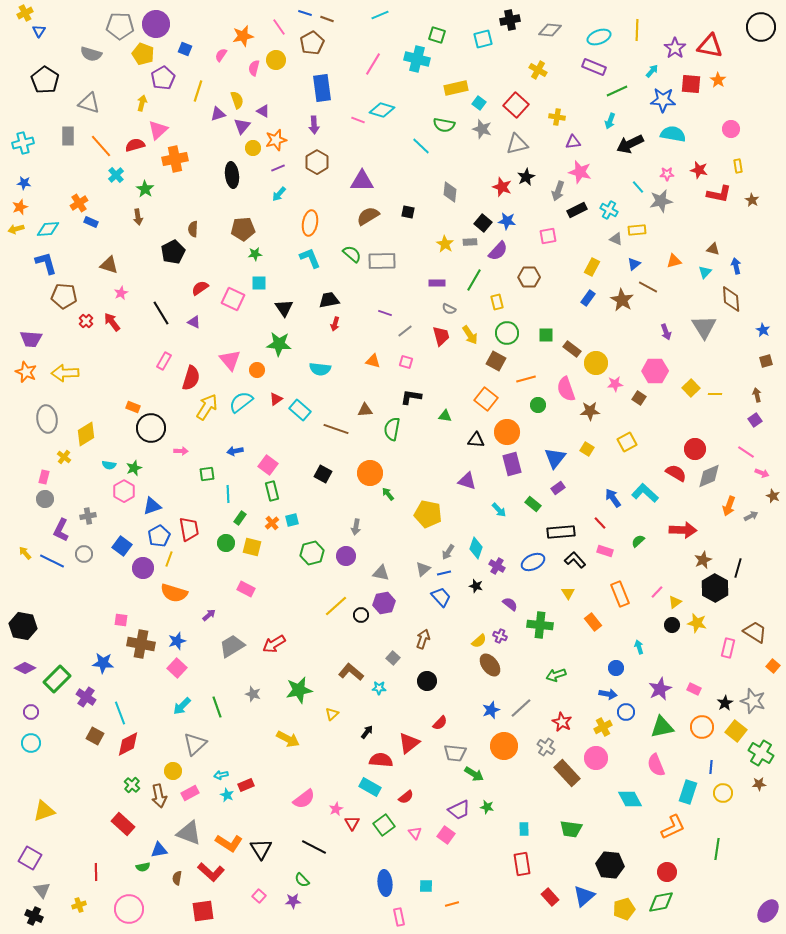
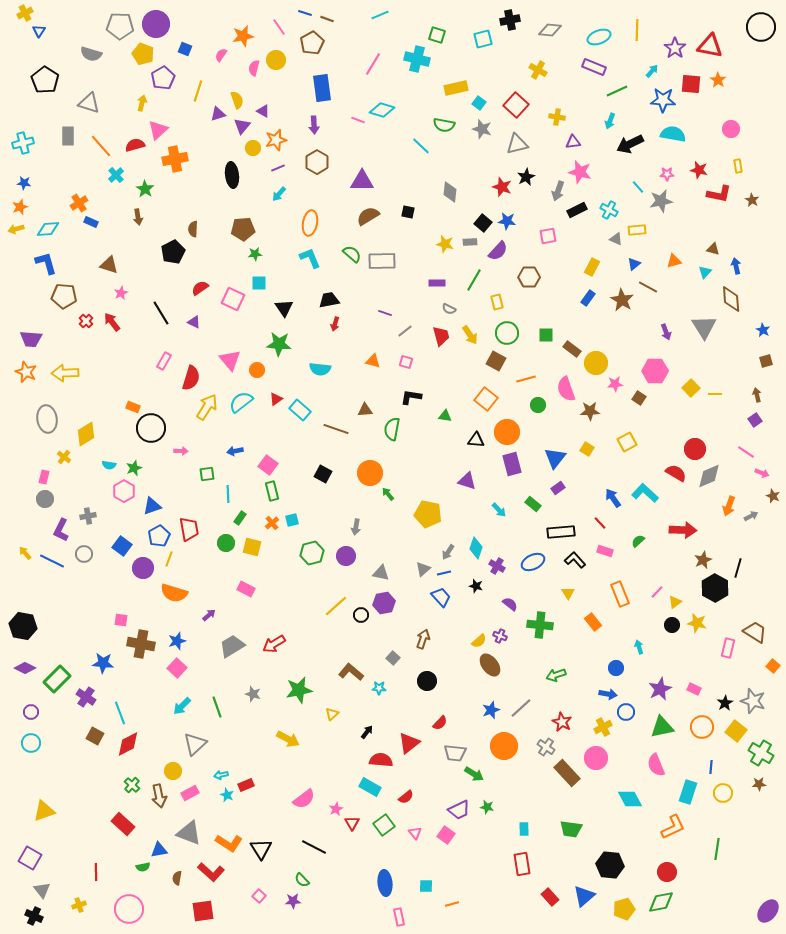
yellow star at (445, 244): rotated 18 degrees counterclockwise
